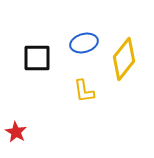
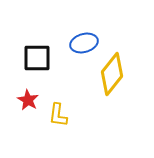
yellow diamond: moved 12 px left, 15 px down
yellow L-shape: moved 26 px left, 24 px down; rotated 15 degrees clockwise
red star: moved 12 px right, 32 px up
